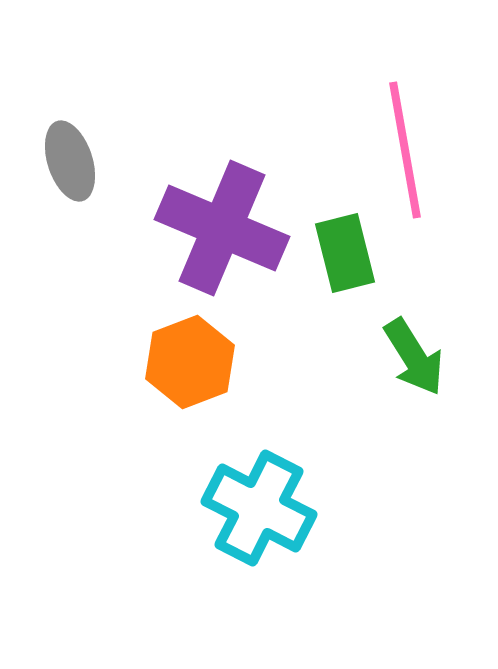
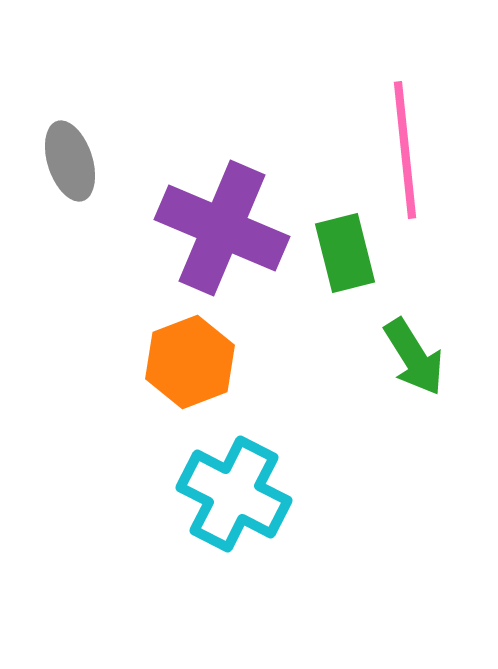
pink line: rotated 4 degrees clockwise
cyan cross: moved 25 px left, 14 px up
